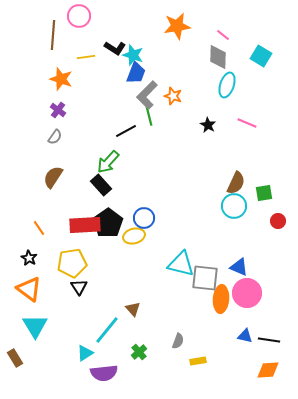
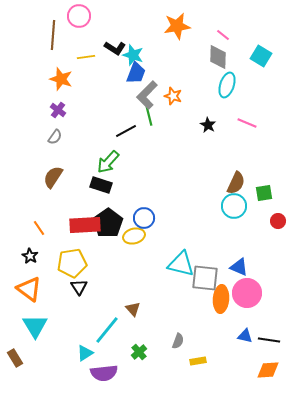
black rectangle at (101, 185): rotated 30 degrees counterclockwise
black star at (29, 258): moved 1 px right, 2 px up
